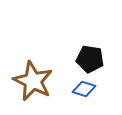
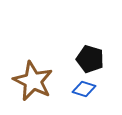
black pentagon: rotated 8 degrees clockwise
